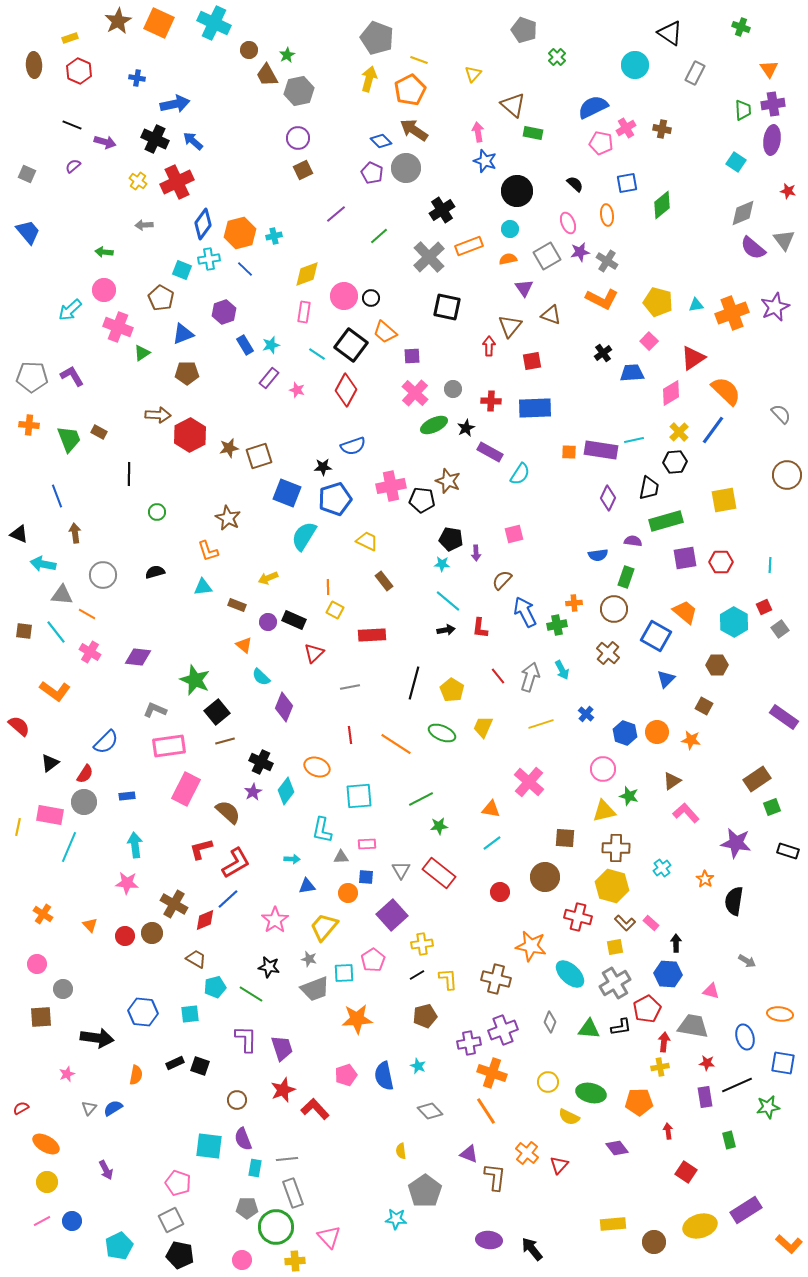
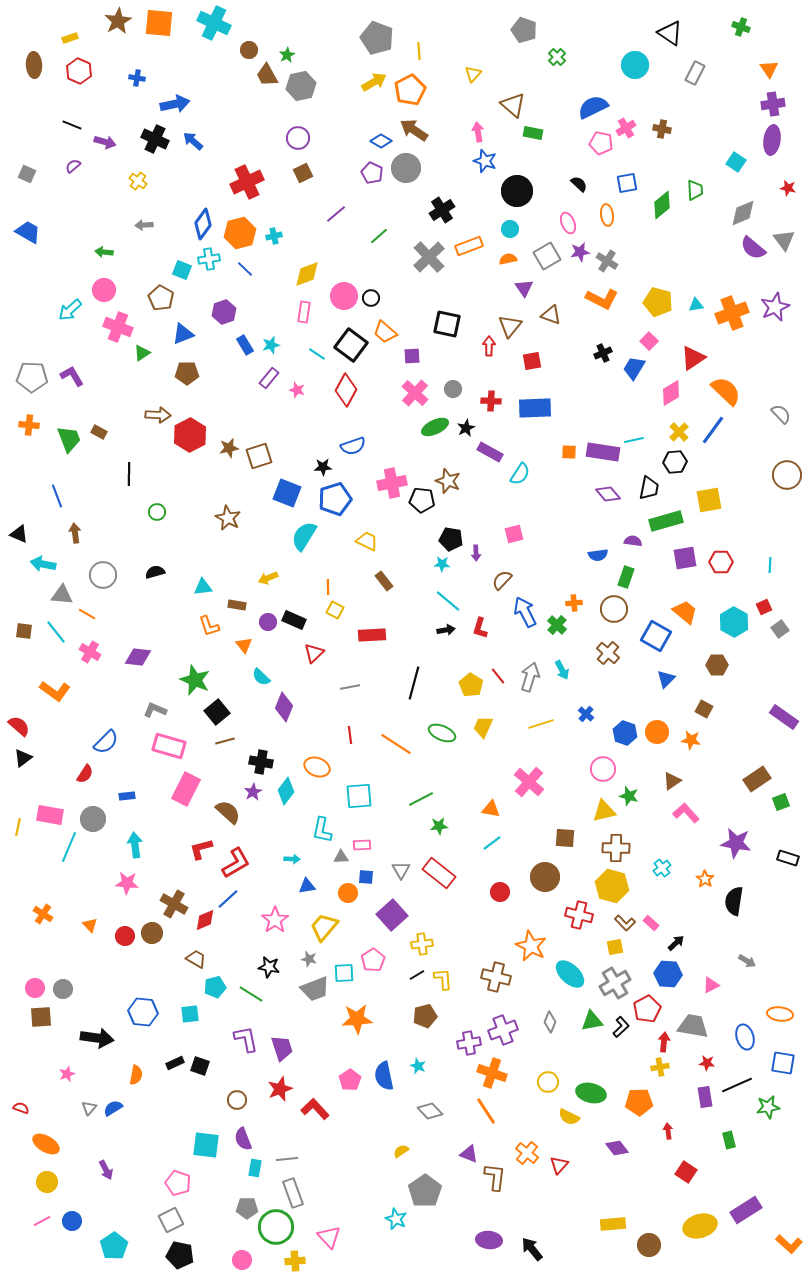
orange square at (159, 23): rotated 20 degrees counterclockwise
yellow line at (419, 60): moved 9 px up; rotated 66 degrees clockwise
yellow arrow at (369, 79): moved 5 px right, 3 px down; rotated 45 degrees clockwise
gray hexagon at (299, 91): moved 2 px right, 5 px up
green trapezoid at (743, 110): moved 48 px left, 80 px down
blue diamond at (381, 141): rotated 15 degrees counterclockwise
brown square at (303, 170): moved 3 px down
red cross at (177, 182): moved 70 px right
black semicircle at (575, 184): moved 4 px right
red star at (788, 191): moved 3 px up
blue trapezoid at (28, 232): rotated 20 degrees counterclockwise
black square at (447, 307): moved 17 px down
black cross at (603, 353): rotated 12 degrees clockwise
blue trapezoid at (632, 373): moved 2 px right, 5 px up; rotated 55 degrees counterclockwise
green ellipse at (434, 425): moved 1 px right, 2 px down
purple rectangle at (601, 450): moved 2 px right, 2 px down
pink cross at (391, 486): moved 1 px right, 3 px up
purple diamond at (608, 498): moved 4 px up; rotated 65 degrees counterclockwise
yellow square at (724, 500): moved 15 px left
orange L-shape at (208, 551): moved 1 px right, 75 px down
brown rectangle at (237, 605): rotated 12 degrees counterclockwise
green cross at (557, 625): rotated 36 degrees counterclockwise
red L-shape at (480, 628): rotated 10 degrees clockwise
orange triangle at (244, 645): rotated 12 degrees clockwise
yellow pentagon at (452, 690): moved 19 px right, 5 px up
brown square at (704, 706): moved 3 px down
pink rectangle at (169, 746): rotated 24 degrees clockwise
black cross at (261, 762): rotated 15 degrees counterclockwise
black triangle at (50, 763): moved 27 px left, 5 px up
gray circle at (84, 802): moved 9 px right, 17 px down
green square at (772, 807): moved 9 px right, 5 px up
pink rectangle at (367, 844): moved 5 px left, 1 px down
black rectangle at (788, 851): moved 7 px down
red cross at (578, 917): moved 1 px right, 2 px up
black arrow at (676, 943): rotated 48 degrees clockwise
orange star at (531, 946): rotated 16 degrees clockwise
pink circle at (37, 964): moved 2 px left, 24 px down
yellow L-shape at (448, 979): moved 5 px left
brown cross at (496, 979): moved 2 px up
pink triangle at (711, 991): moved 6 px up; rotated 42 degrees counterclockwise
black L-shape at (621, 1027): rotated 35 degrees counterclockwise
green triangle at (589, 1029): moved 3 px right, 8 px up; rotated 15 degrees counterclockwise
purple L-shape at (246, 1039): rotated 12 degrees counterclockwise
pink pentagon at (346, 1075): moved 4 px right, 5 px down; rotated 15 degrees counterclockwise
red star at (283, 1090): moved 3 px left, 1 px up
red semicircle at (21, 1108): rotated 49 degrees clockwise
cyan square at (209, 1146): moved 3 px left, 1 px up
yellow semicircle at (401, 1151): rotated 63 degrees clockwise
cyan star at (396, 1219): rotated 20 degrees clockwise
brown circle at (654, 1242): moved 5 px left, 3 px down
cyan pentagon at (119, 1246): moved 5 px left; rotated 8 degrees counterclockwise
